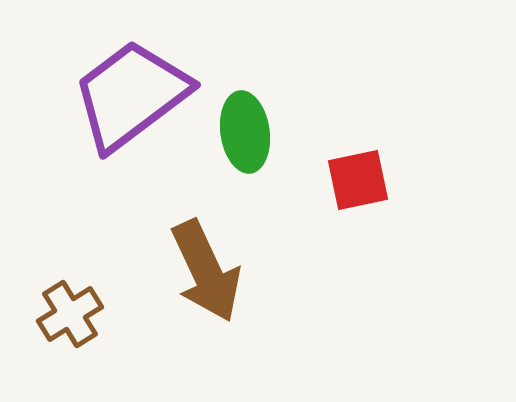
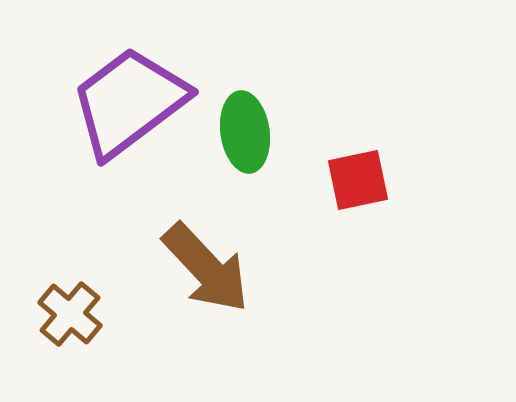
purple trapezoid: moved 2 px left, 7 px down
brown arrow: moved 3 px up; rotated 18 degrees counterclockwise
brown cross: rotated 18 degrees counterclockwise
